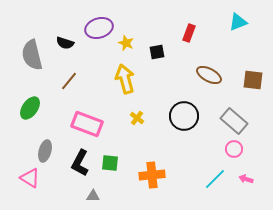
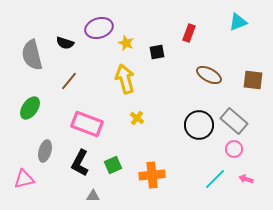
black circle: moved 15 px right, 9 px down
green square: moved 3 px right, 2 px down; rotated 30 degrees counterclockwise
pink triangle: moved 6 px left, 1 px down; rotated 45 degrees counterclockwise
